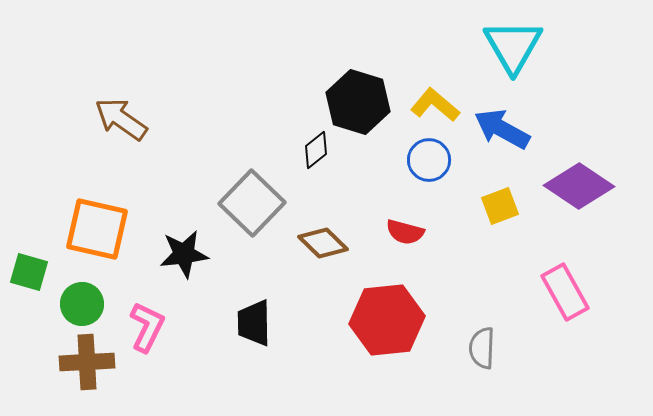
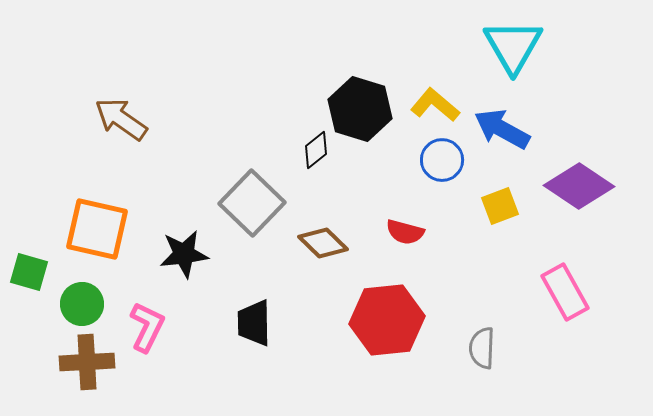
black hexagon: moved 2 px right, 7 px down
blue circle: moved 13 px right
